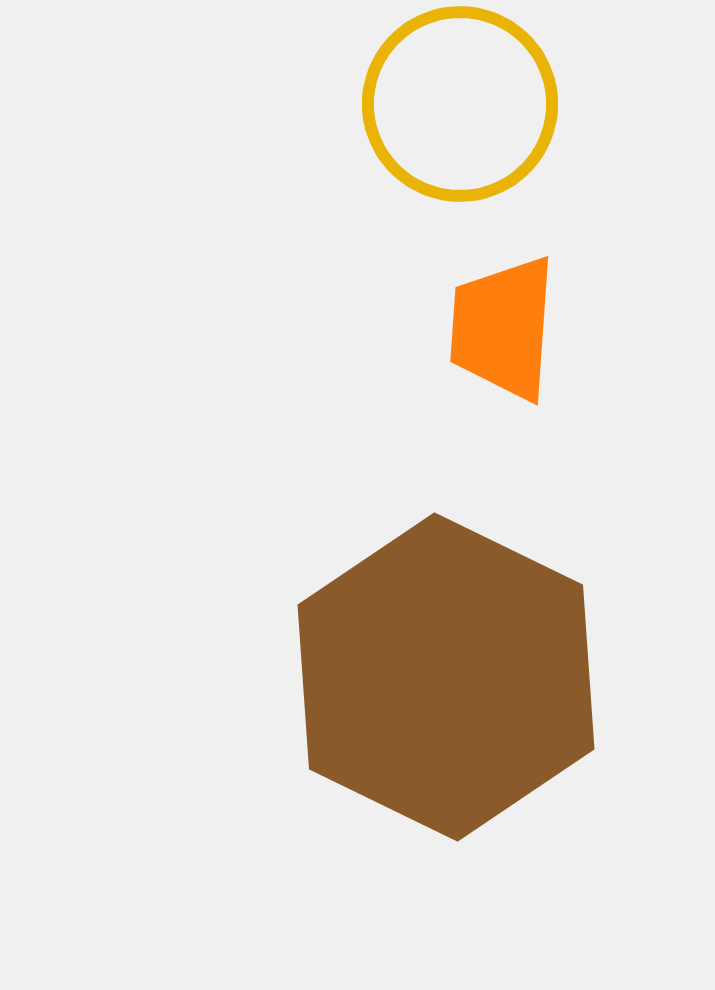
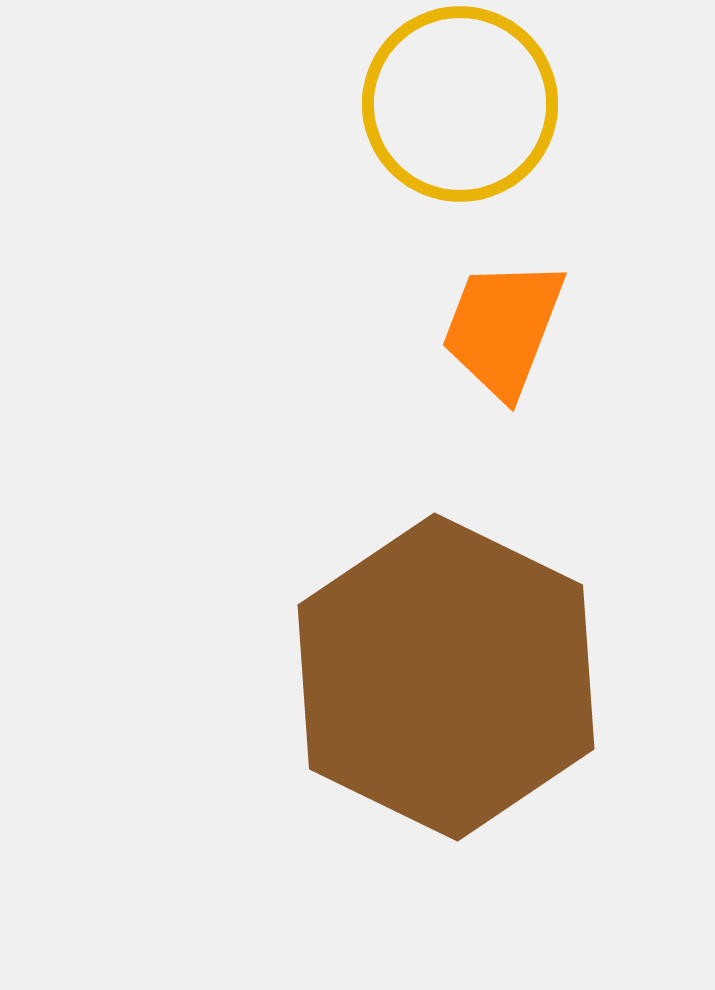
orange trapezoid: rotated 17 degrees clockwise
